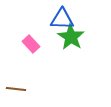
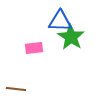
blue triangle: moved 2 px left, 2 px down
pink rectangle: moved 3 px right, 4 px down; rotated 54 degrees counterclockwise
